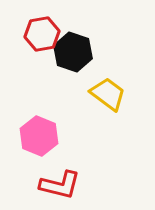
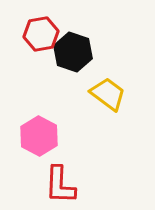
red hexagon: moved 1 px left
pink hexagon: rotated 6 degrees clockwise
red L-shape: rotated 78 degrees clockwise
